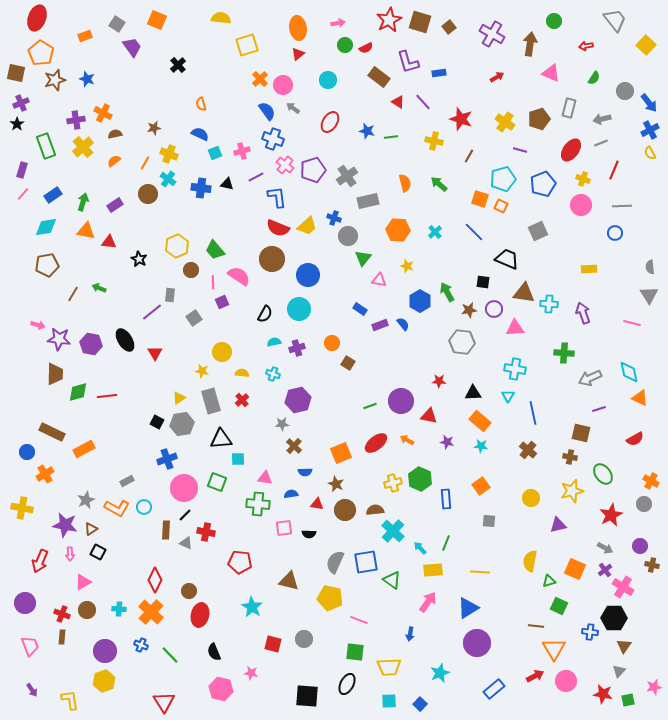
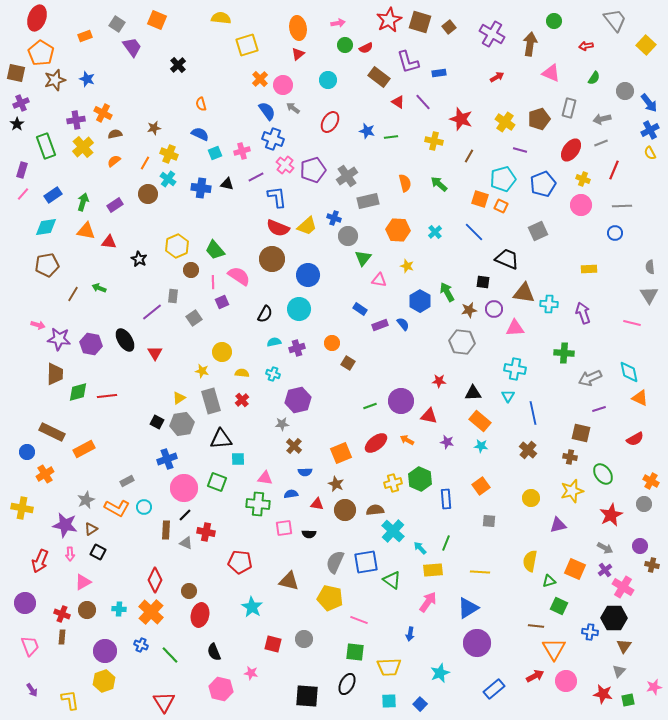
gray rectangle at (170, 295): moved 3 px right, 1 px down
